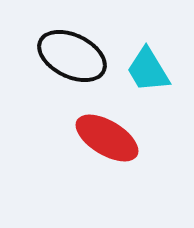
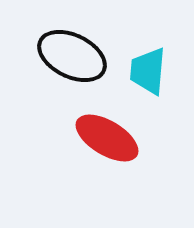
cyan trapezoid: moved 1 px down; rotated 36 degrees clockwise
